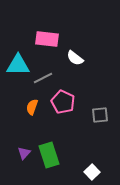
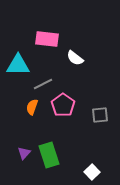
gray line: moved 6 px down
pink pentagon: moved 3 px down; rotated 10 degrees clockwise
